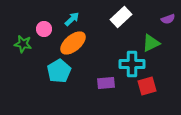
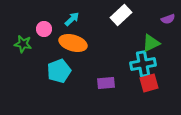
white rectangle: moved 2 px up
orange ellipse: rotated 56 degrees clockwise
cyan cross: moved 11 px right; rotated 10 degrees counterclockwise
cyan pentagon: rotated 10 degrees clockwise
red square: moved 2 px right, 3 px up
